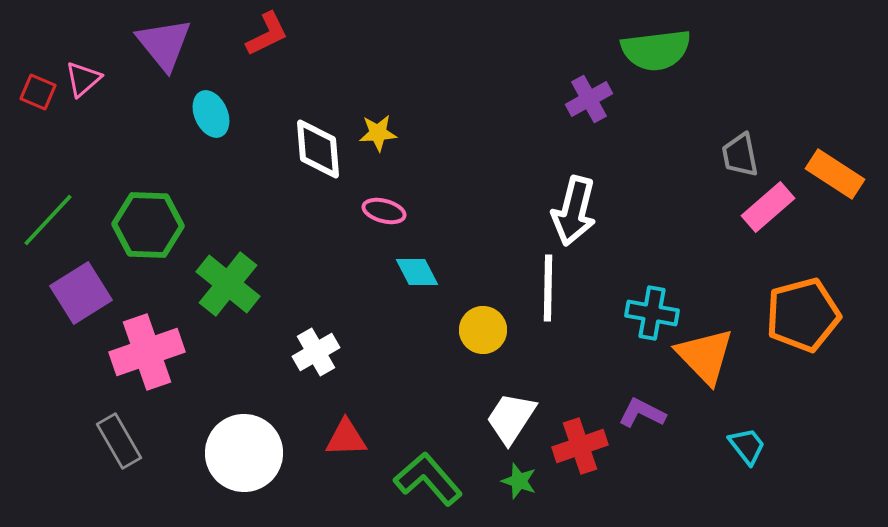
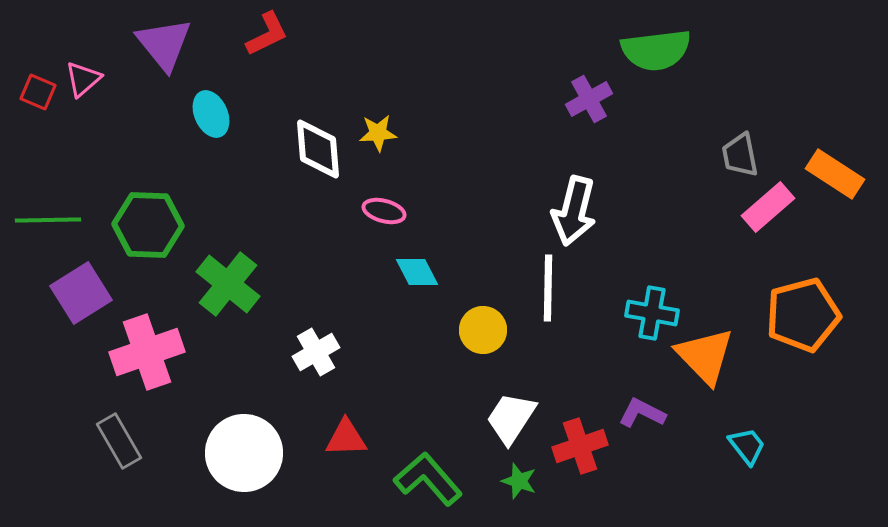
green line: rotated 46 degrees clockwise
